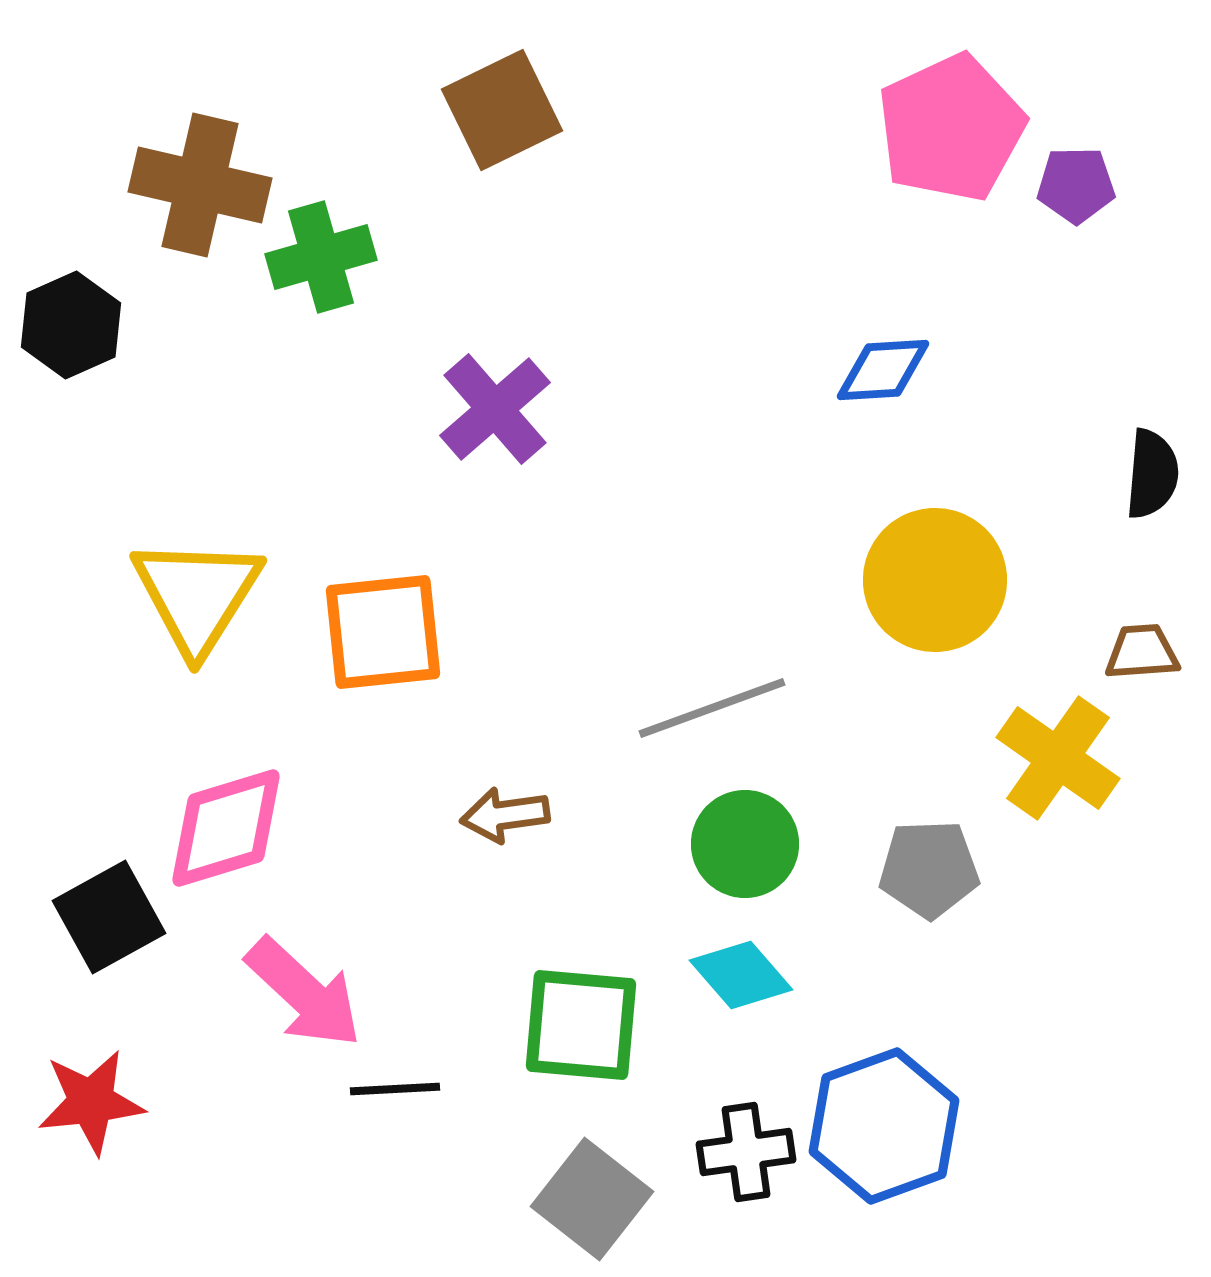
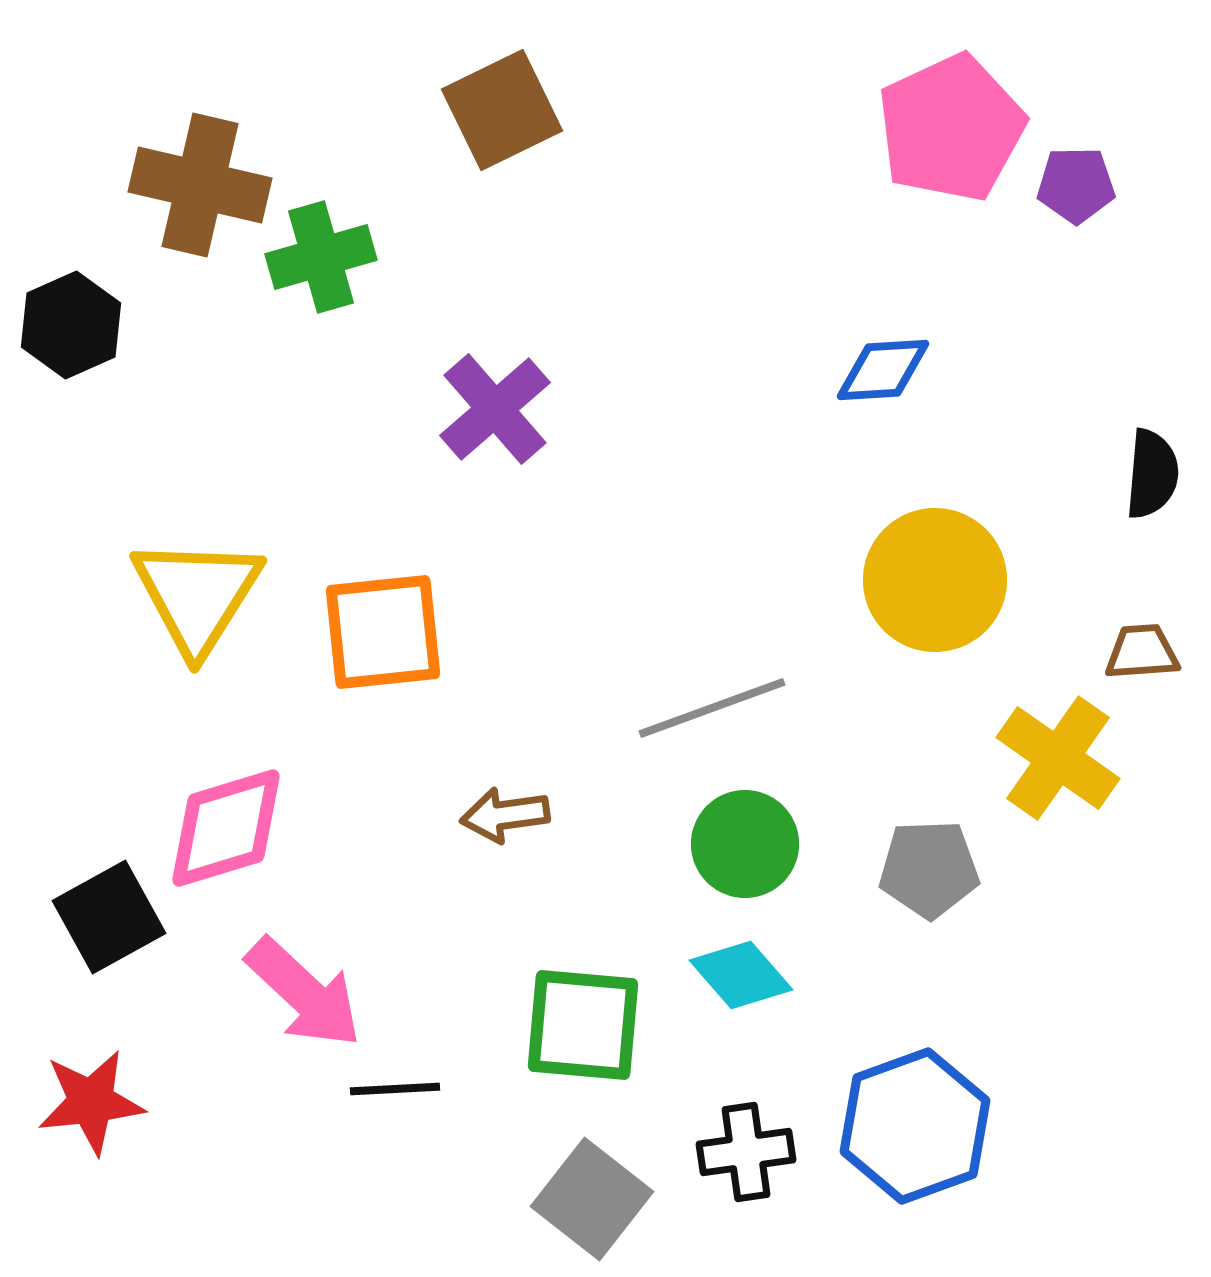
green square: moved 2 px right
blue hexagon: moved 31 px right
